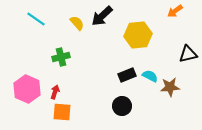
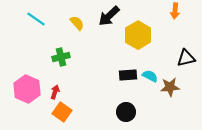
orange arrow: rotated 49 degrees counterclockwise
black arrow: moved 7 px right
yellow hexagon: rotated 24 degrees counterclockwise
black triangle: moved 2 px left, 4 px down
black rectangle: moved 1 px right; rotated 18 degrees clockwise
black circle: moved 4 px right, 6 px down
orange square: rotated 30 degrees clockwise
